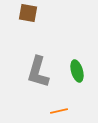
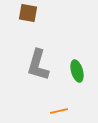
gray L-shape: moved 7 px up
